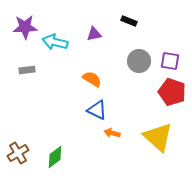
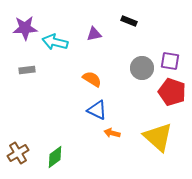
purple star: moved 1 px down
gray circle: moved 3 px right, 7 px down
